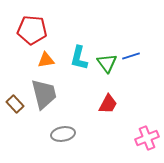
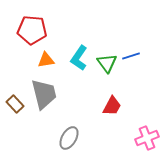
cyan L-shape: rotated 20 degrees clockwise
red trapezoid: moved 4 px right, 2 px down
gray ellipse: moved 6 px right, 4 px down; rotated 50 degrees counterclockwise
